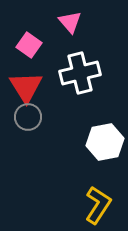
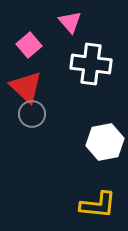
pink square: rotated 15 degrees clockwise
white cross: moved 11 px right, 9 px up; rotated 21 degrees clockwise
red triangle: rotated 15 degrees counterclockwise
gray circle: moved 4 px right, 3 px up
yellow L-shape: rotated 63 degrees clockwise
